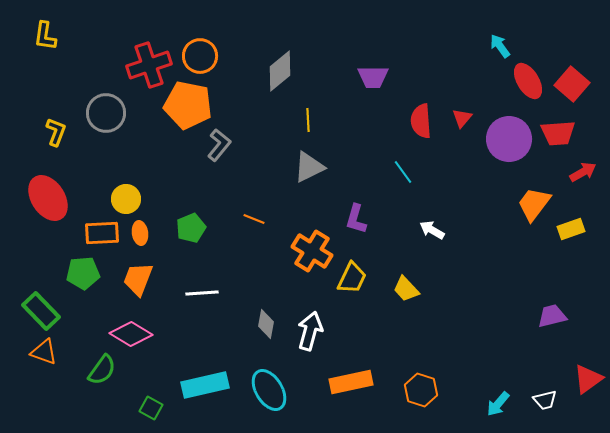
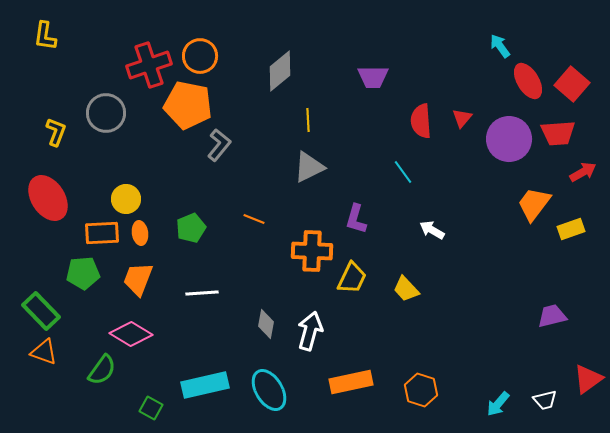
orange cross at (312, 251): rotated 30 degrees counterclockwise
